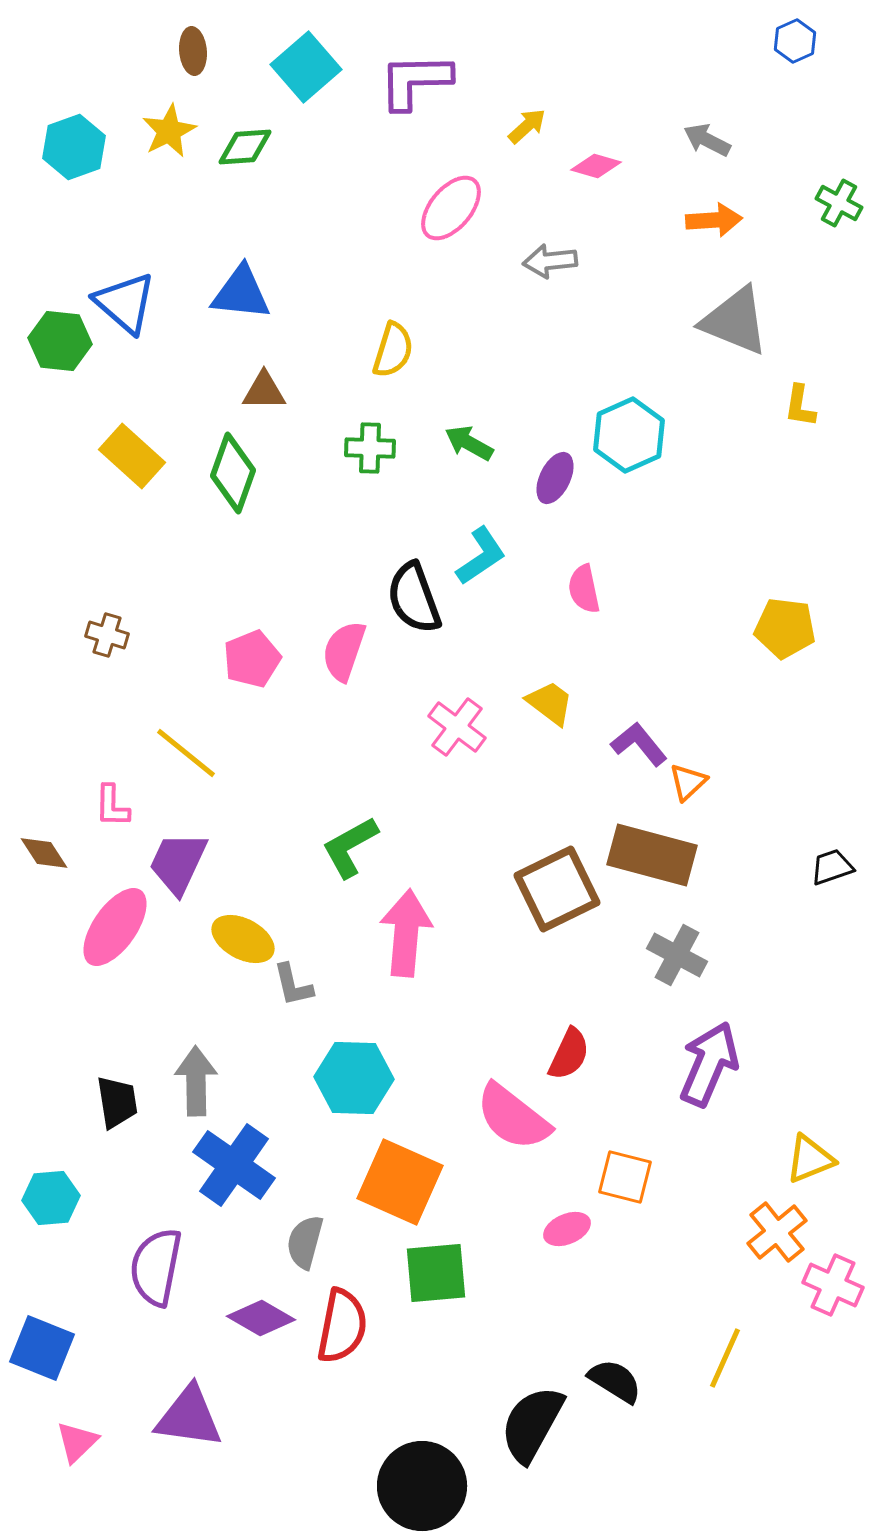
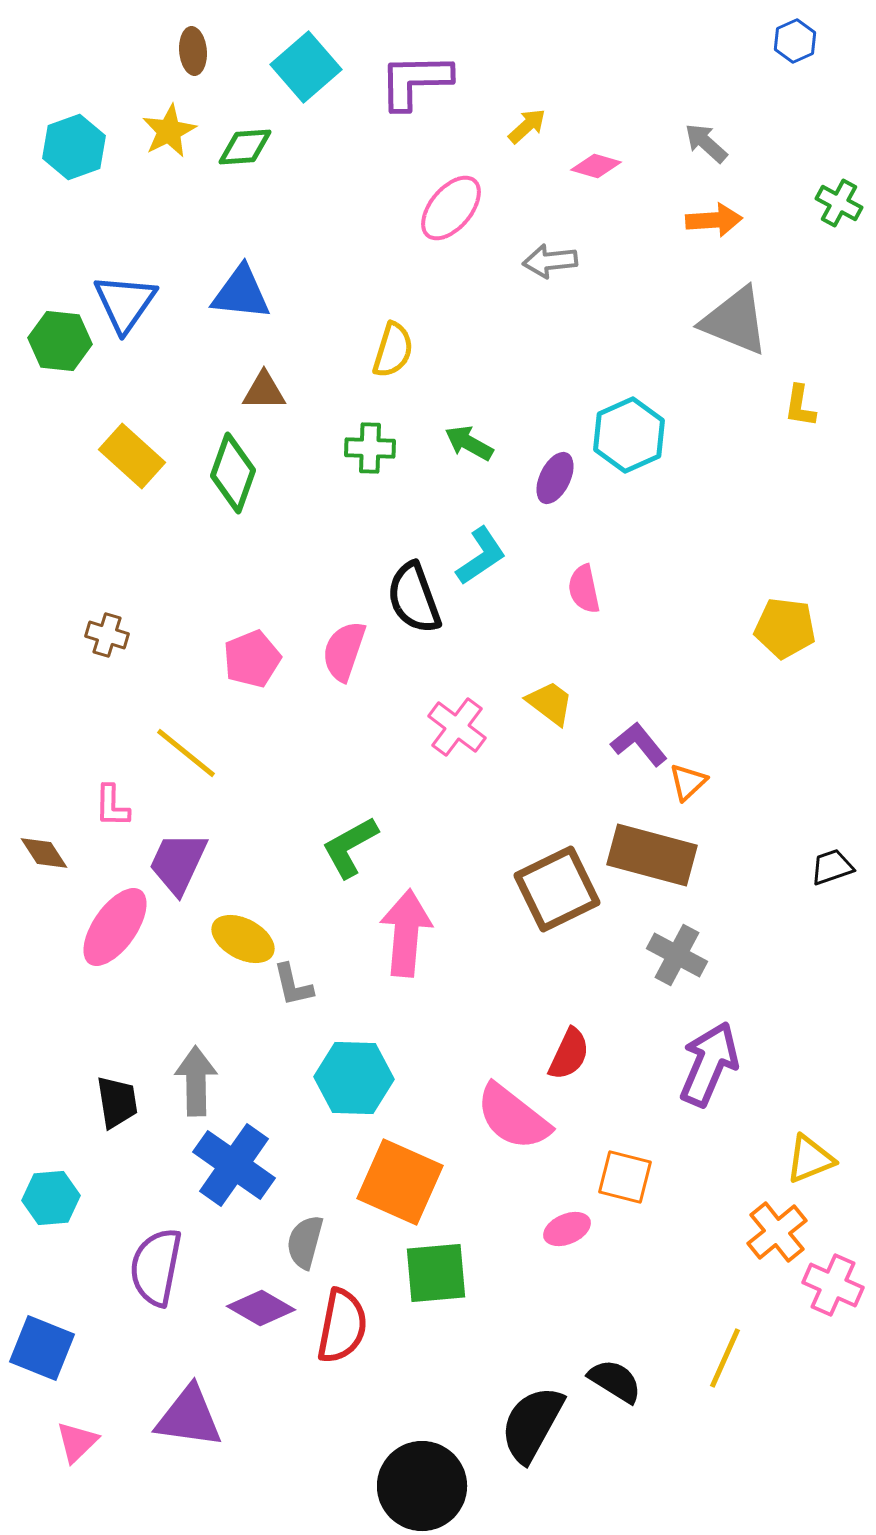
gray arrow at (707, 140): moved 1 px left, 3 px down; rotated 15 degrees clockwise
blue triangle at (125, 303): rotated 24 degrees clockwise
purple diamond at (261, 1318): moved 10 px up
